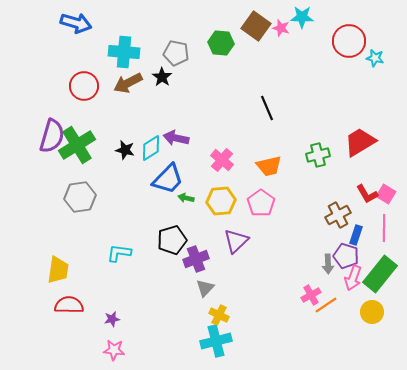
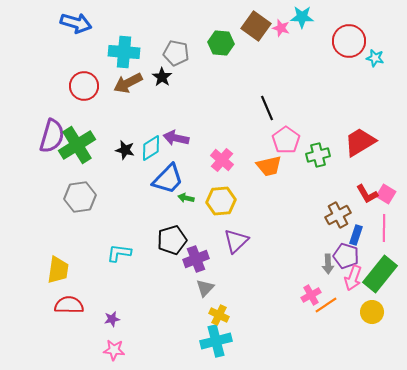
pink pentagon at (261, 203): moved 25 px right, 63 px up
